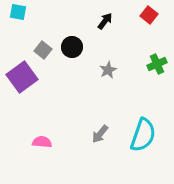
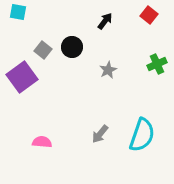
cyan semicircle: moved 1 px left
